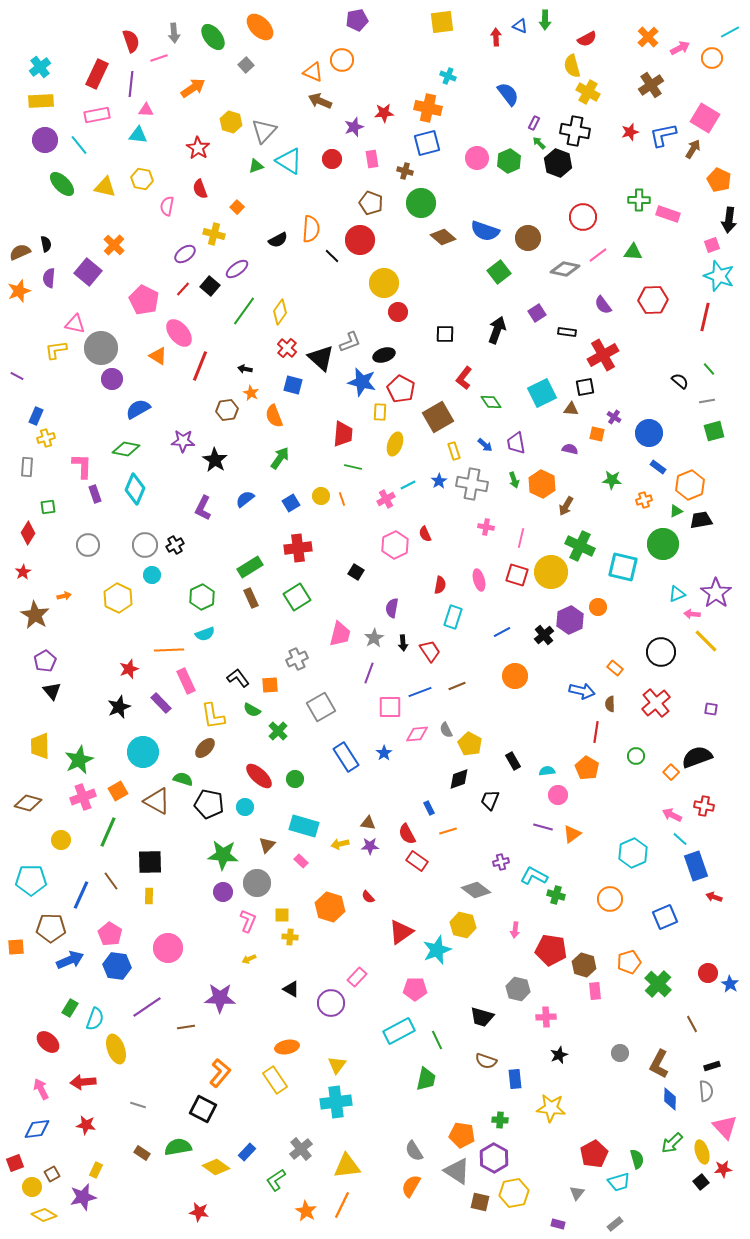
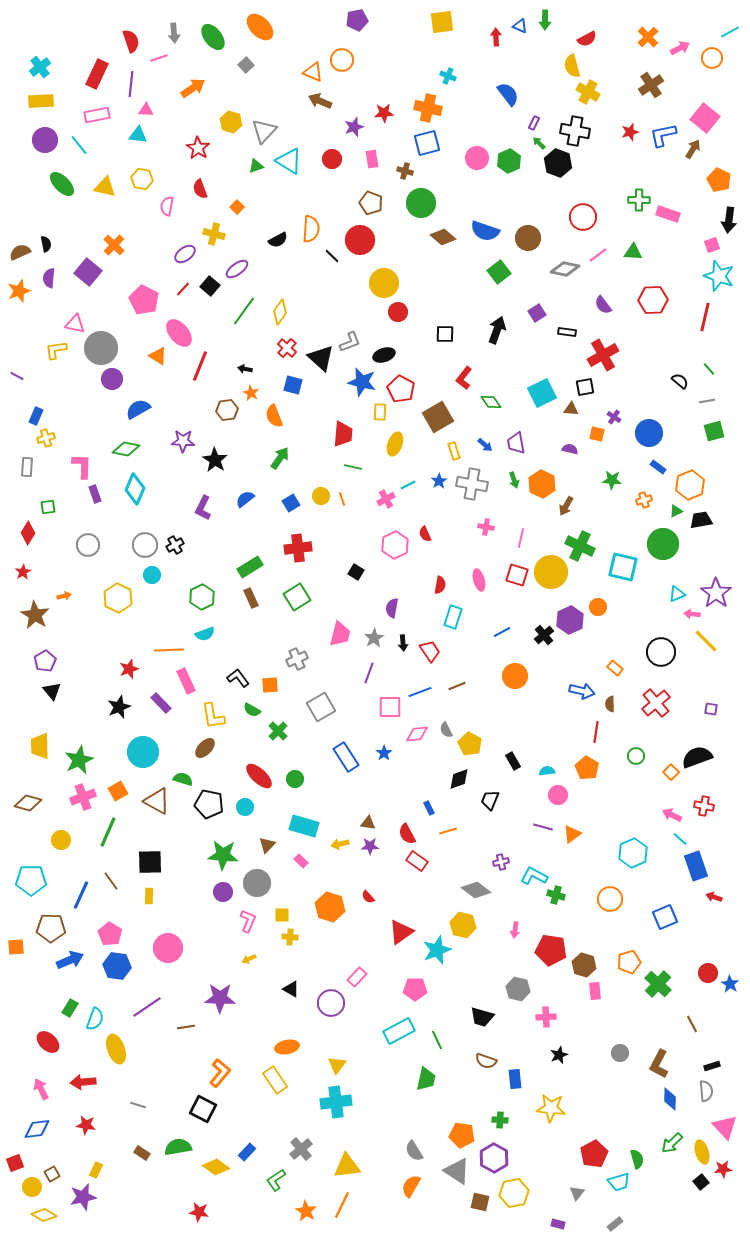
pink square at (705, 118): rotated 8 degrees clockwise
